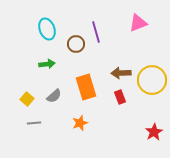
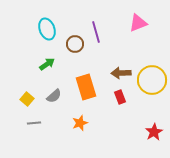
brown circle: moved 1 px left
green arrow: rotated 28 degrees counterclockwise
